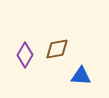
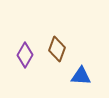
brown diamond: rotated 60 degrees counterclockwise
